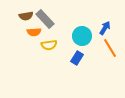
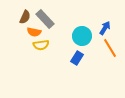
brown semicircle: moved 1 px left, 1 px down; rotated 56 degrees counterclockwise
orange semicircle: rotated 16 degrees clockwise
yellow semicircle: moved 8 px left
